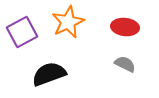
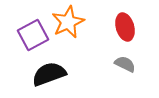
red ellipse: rotated 68 degrees clockwise
purple square: moved 11 px right, 3 px down
